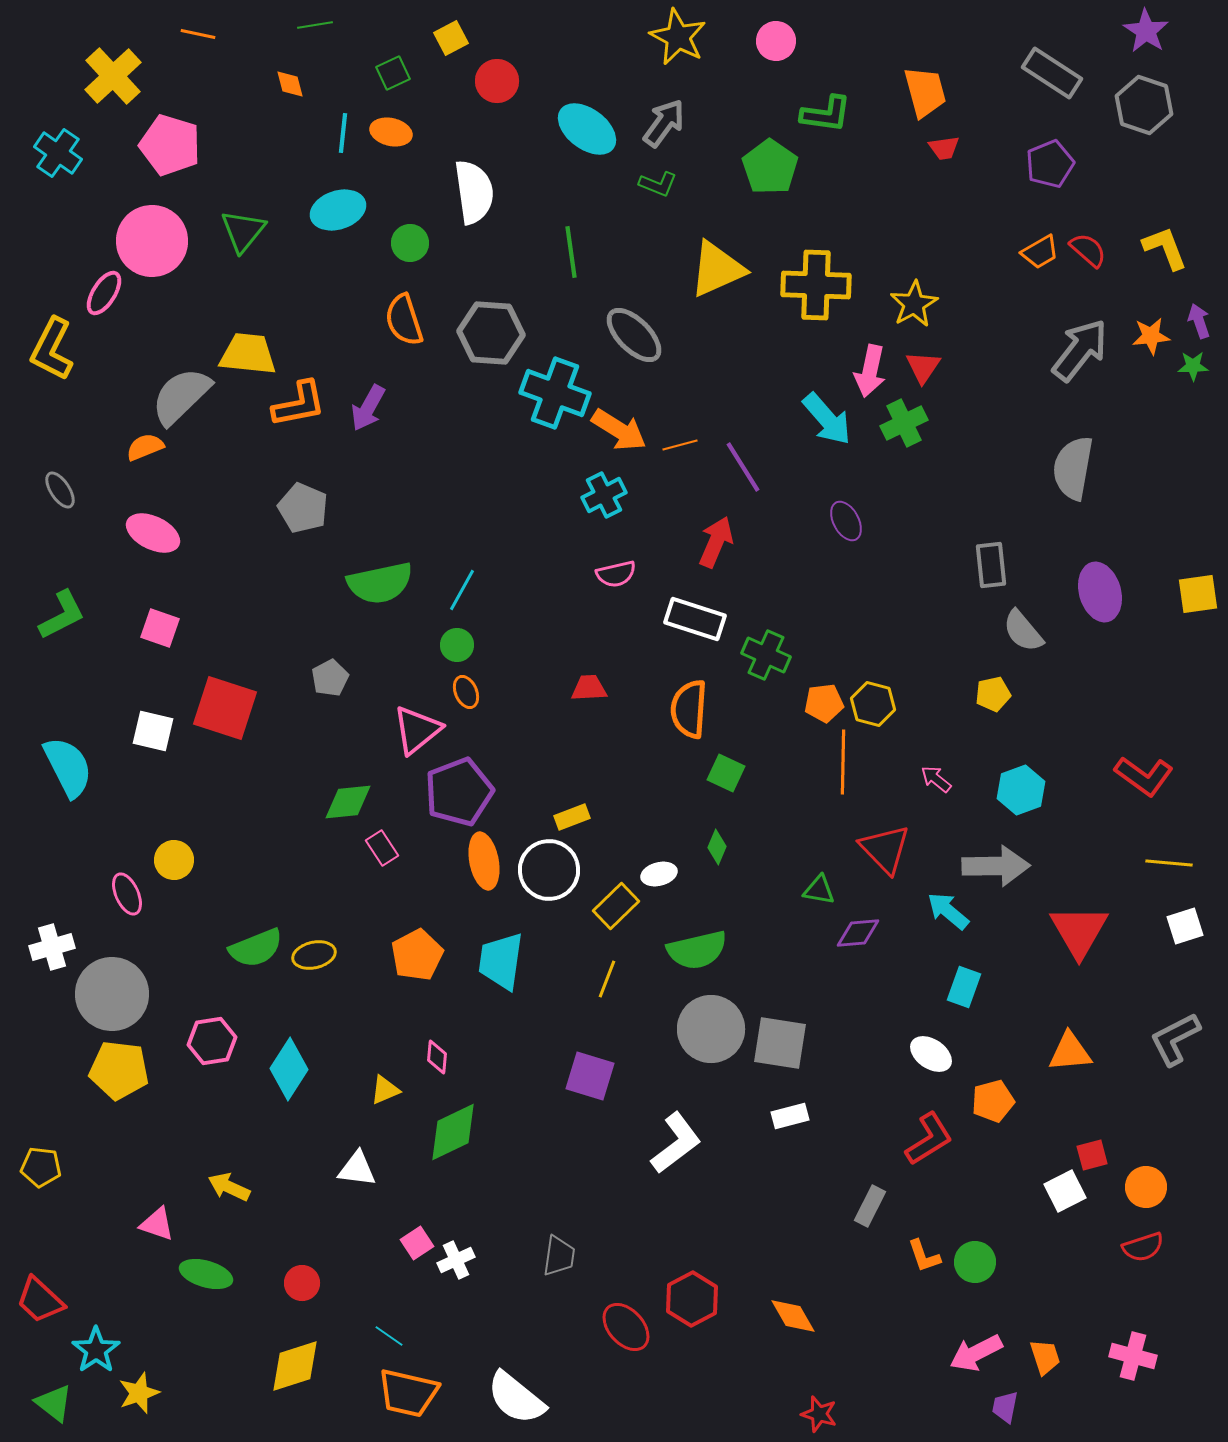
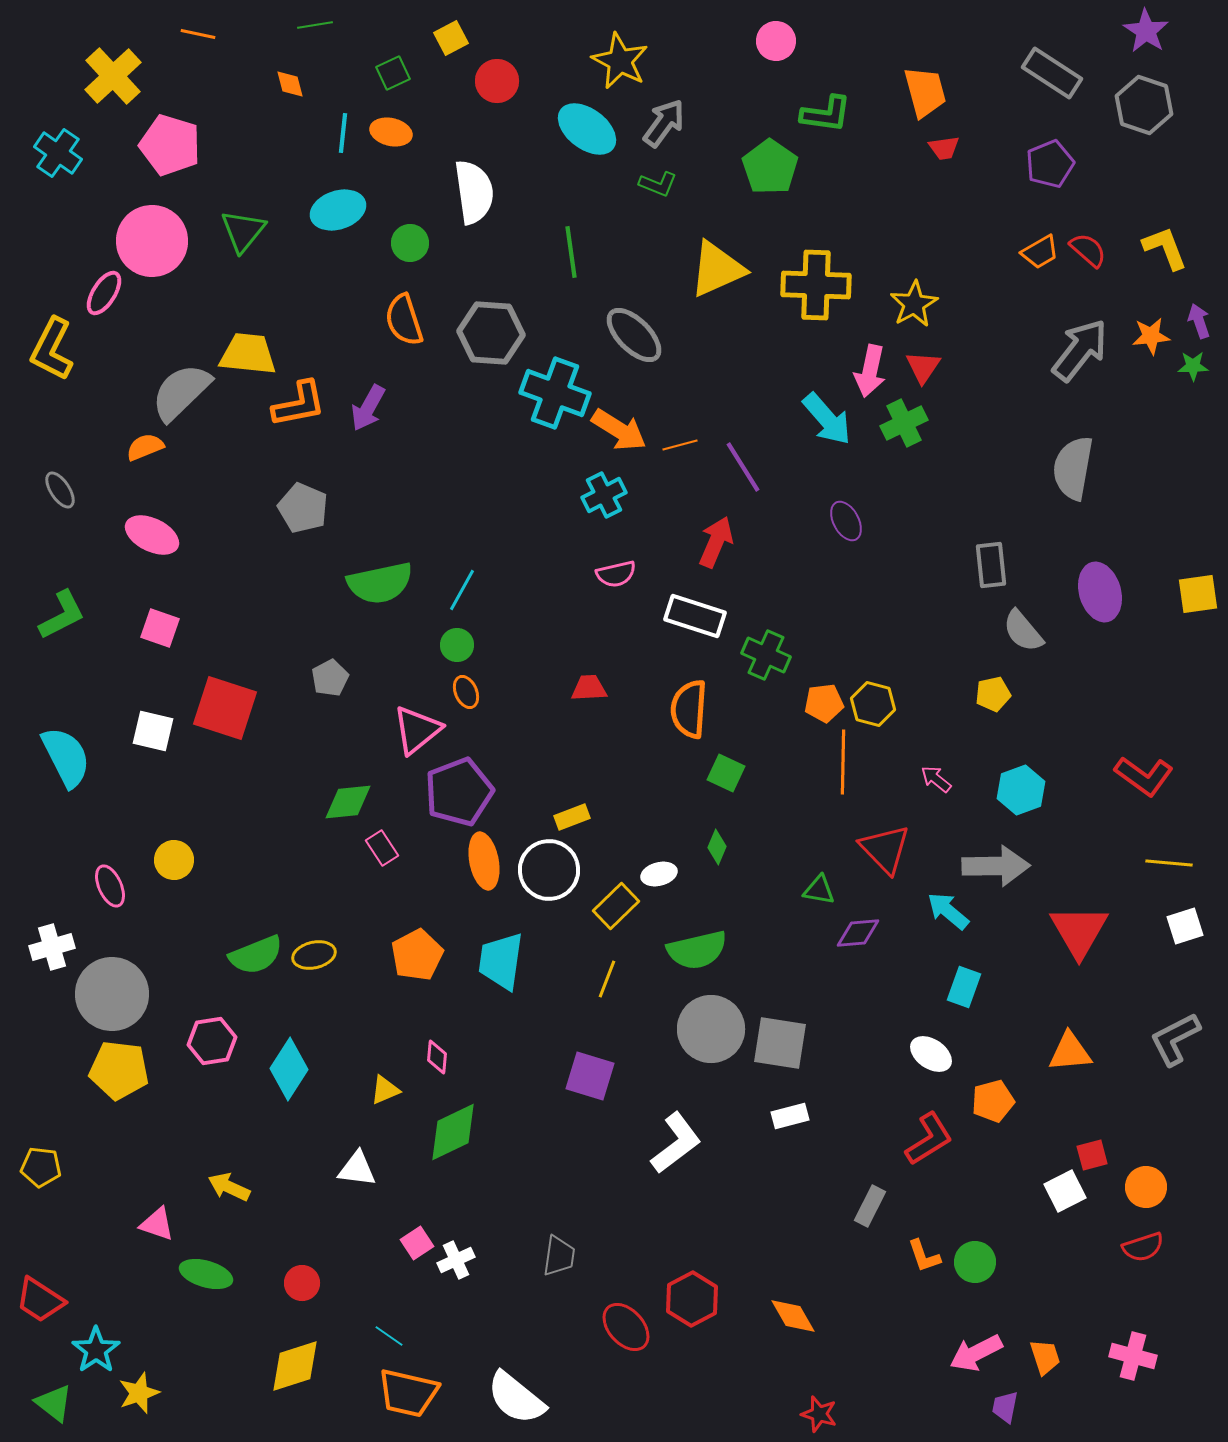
yellow star at (678, 37): moved 58 px left, 24 px down
gray semicircle at (181, 396): moved 4 px up
pink ellipse at (153, 533): moved 1 px left, 2 px down
white rectangle at (695, 619): moved 3 px up
cyan semicircle at (68, 767): moved 2 px left, 10 px up
pink ellipse at (127, 894): moved 17 px left, 8 px up
green semicircle at (256, 948): moved 7 px down
red trapezoid at (40, 1300): rotated 10 degrees counterclockwise
